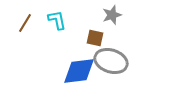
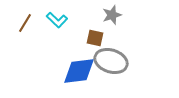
cyan L-shape: rotated 145 degrees clockwise
